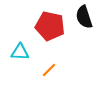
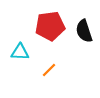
black semicircle: moved 14 px down
red pentagon: rotated 20 degrees counterclockwise
